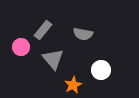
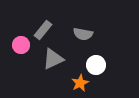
pink circle: moved 2 px up
gray triangle: rotated 45 degrees clockwise
white circle: moved 5 px left, 5 px up
orange star: moved 7 px right, 2 px up
